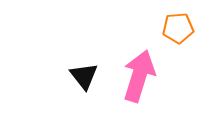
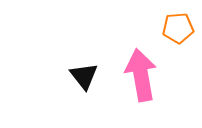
pink arrow: moved 2 px right, 1 px up; rotated 27 degrees counterclockwise
